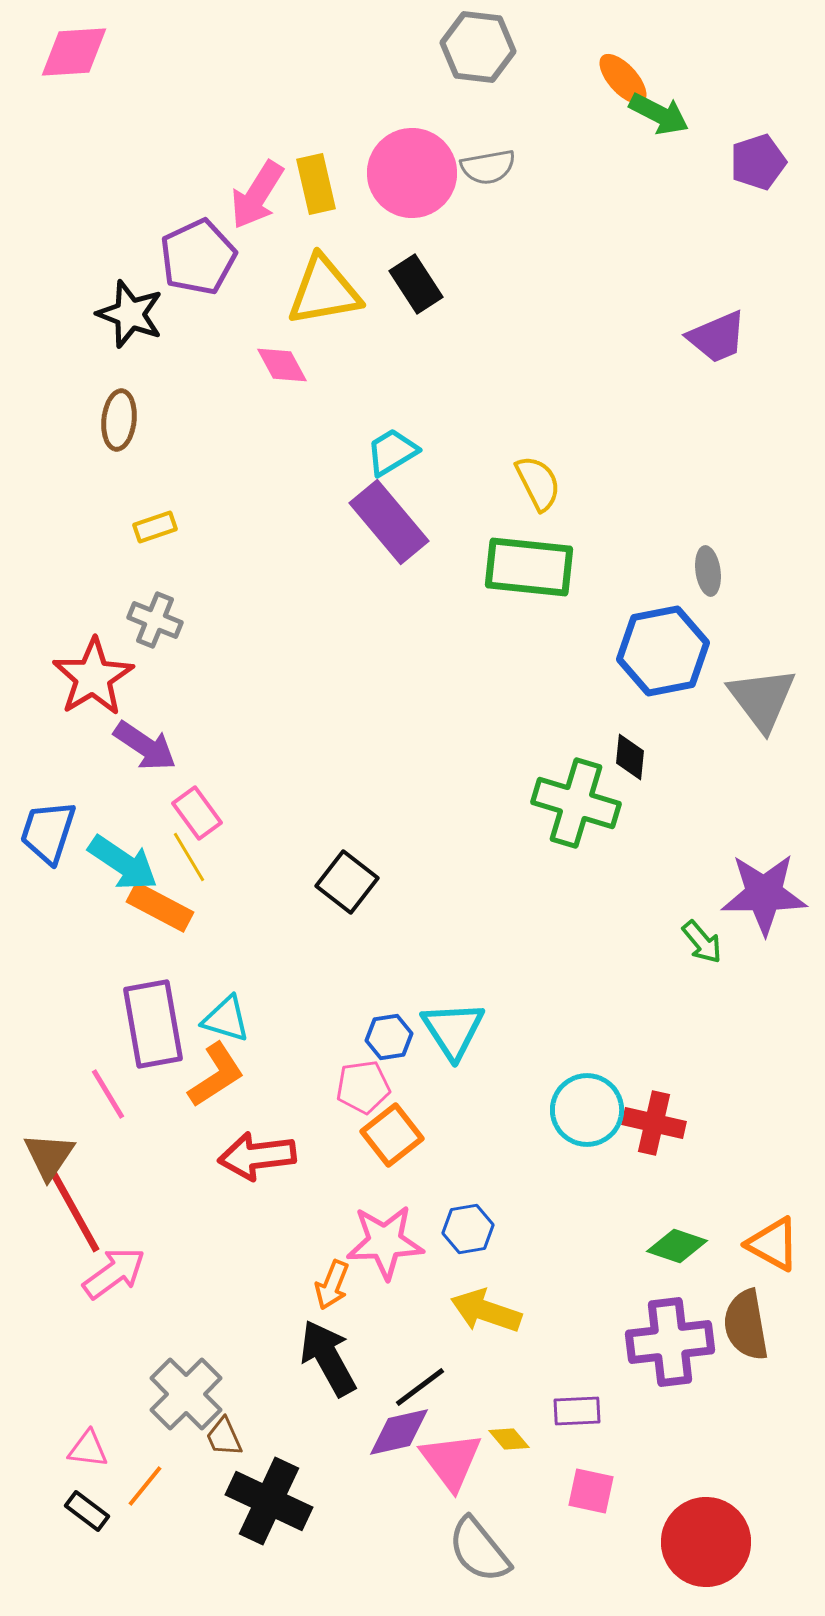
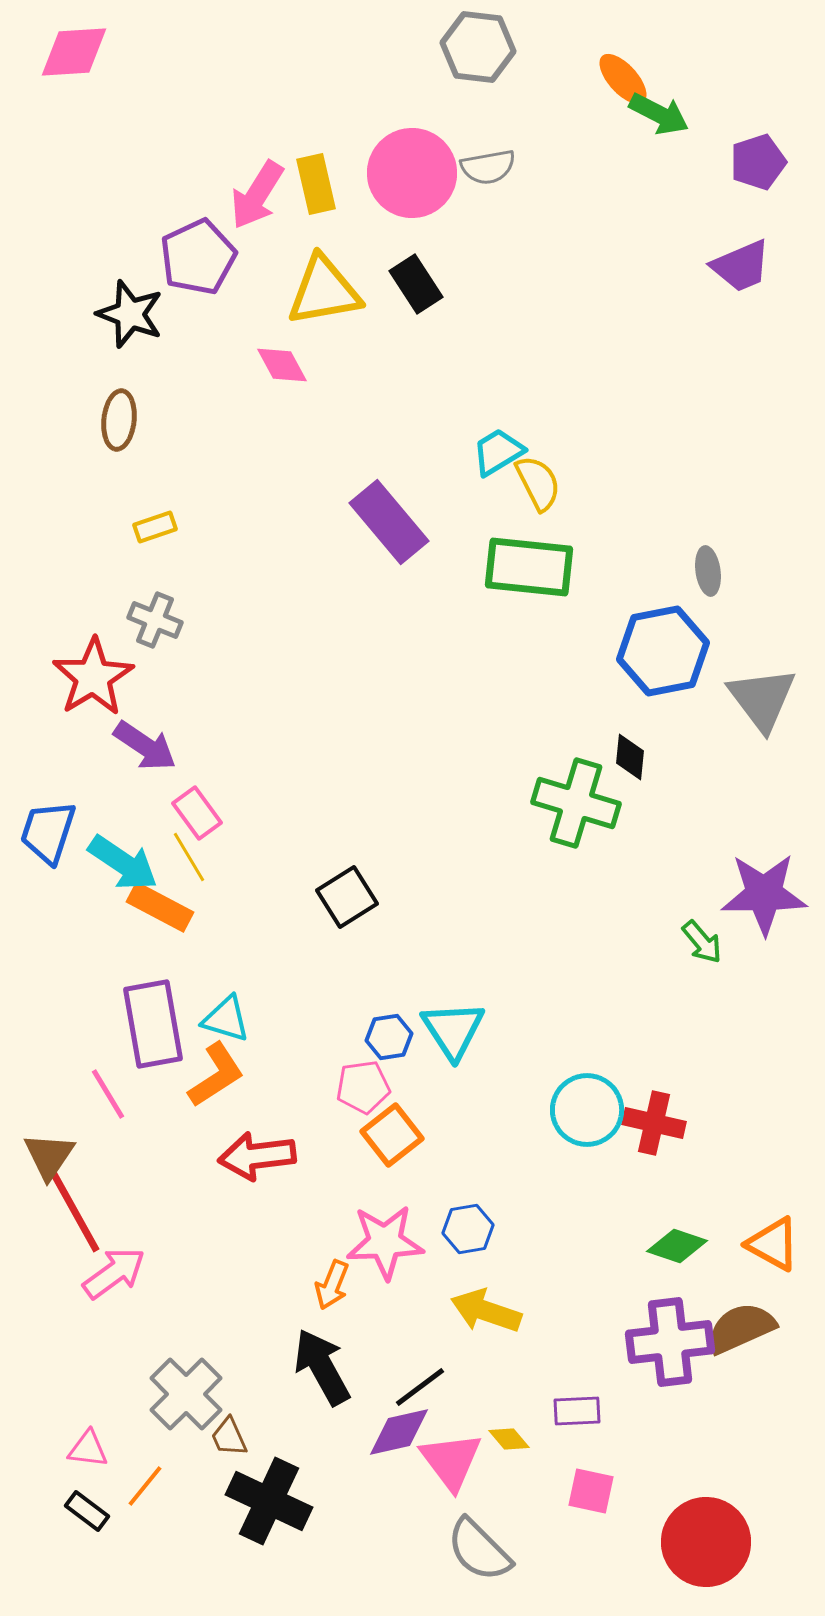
purple trapezoid at (717, 337): moved 24 px right, 71 px up
cyan trapezoid at (392, 452): moved 106 px right
black square at (347, 882): moved 15 px down; rotated 20 degrees clockwise
brown semicircle at (746, 1325): moved 5 px left, 3 px down; rotated 76 degrees clockwise
black arrow at (328, 1358): moved 6 px left, 9 px down
brown trapezoid at (224, 1437): moved 5 px right
gray semicircle at (479, 1550): rotated 6 degrees counterclockwise
